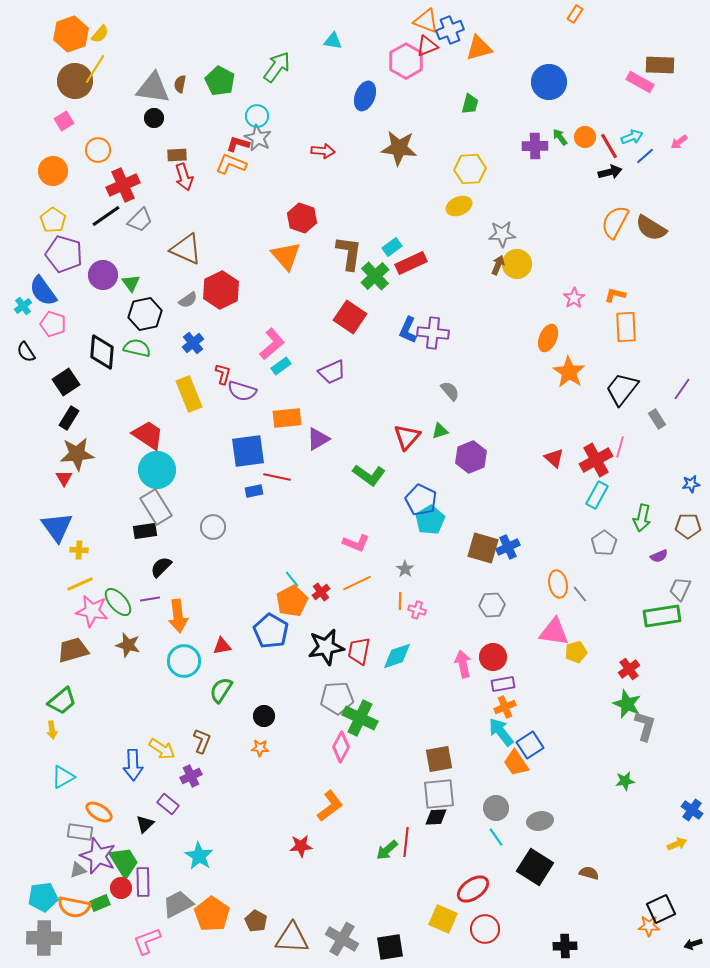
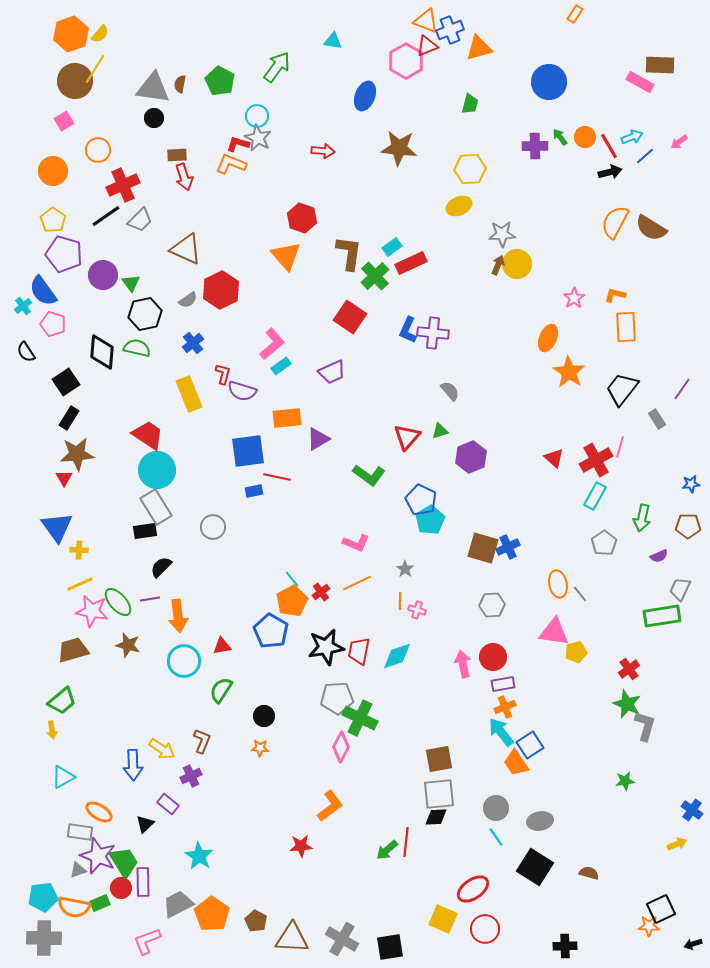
cyan rectangle at (597, 495): moved 2 px left, 1 px down
